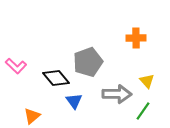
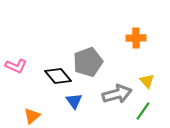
pink L-shape: rotated 20 degrees counterclockwise
black diamond: moved 2 px right, 2 px up
gray arrow: rotated 16 degrees counterclockwise
